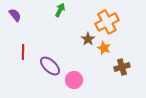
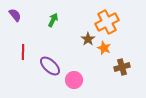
green arrow: moved 7 px left, 10 px down
